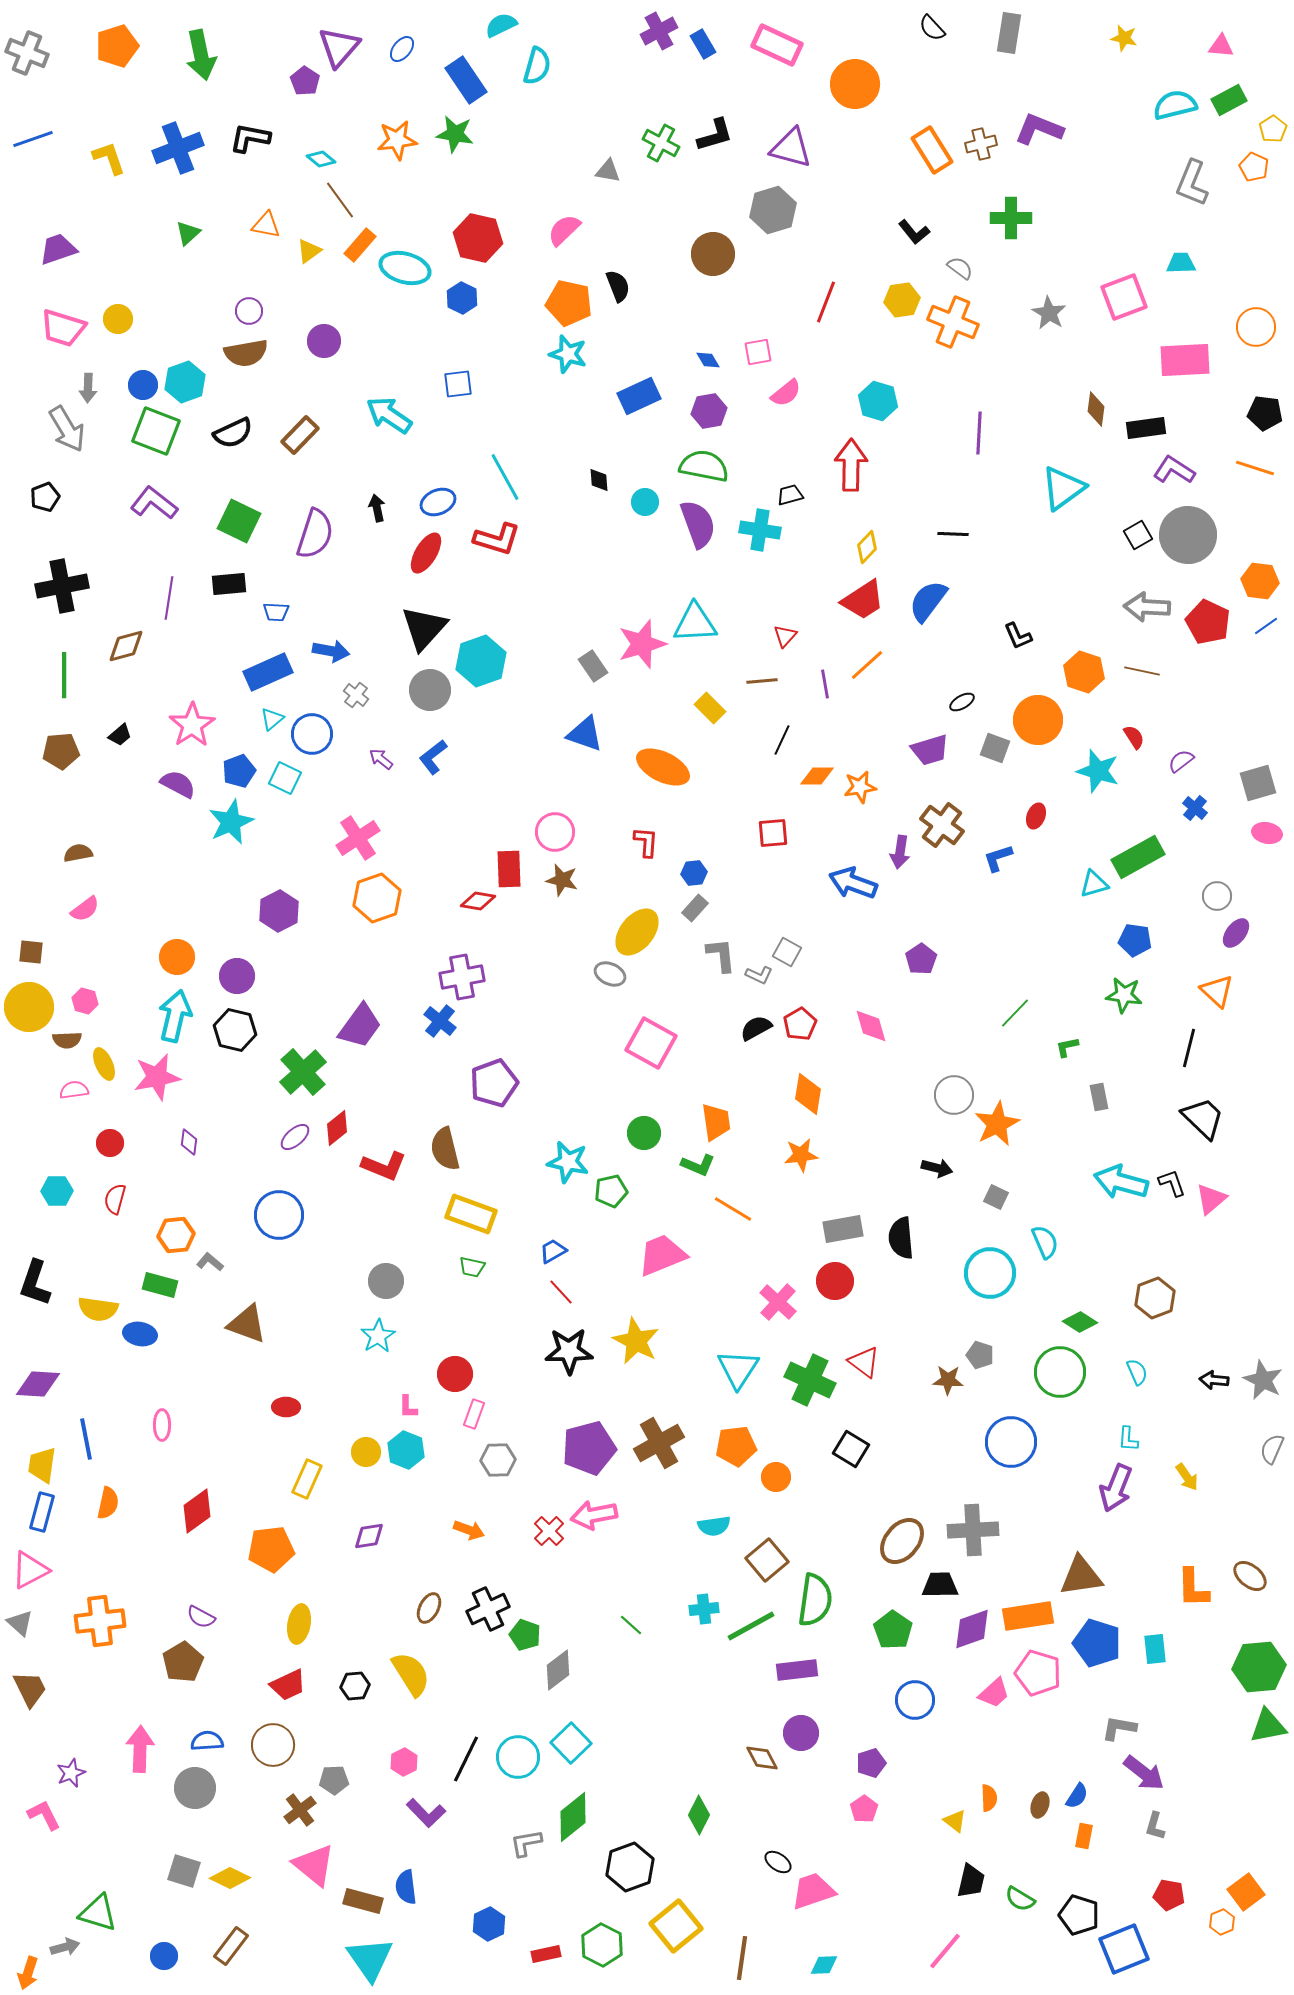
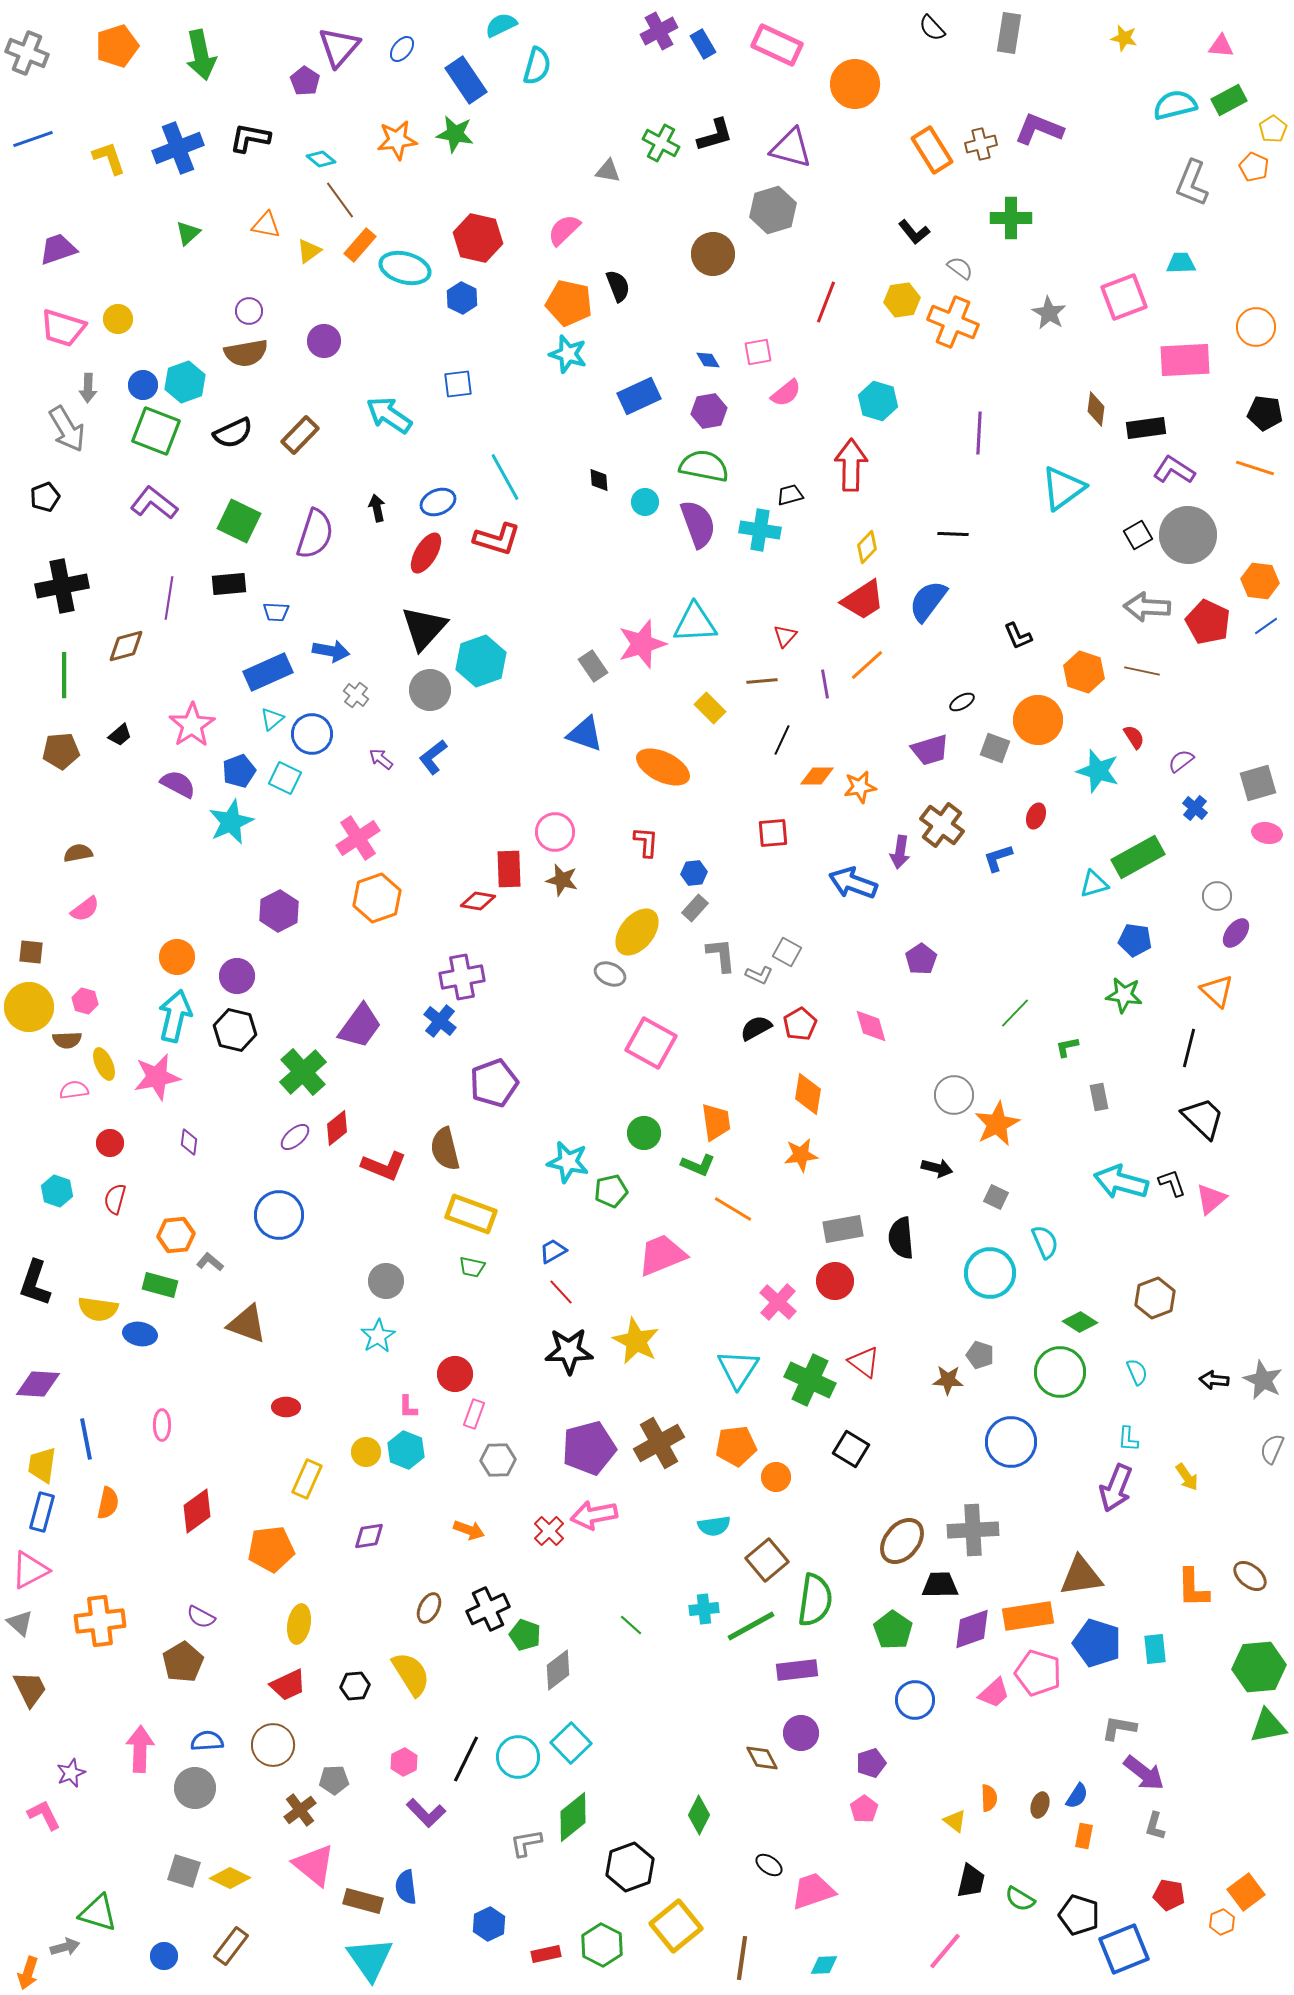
cyan hexagon at (57, 1191): rotated 20 degrees clockwise
black ellipse at (778, 1862): moved 9 px left, 3 px down
